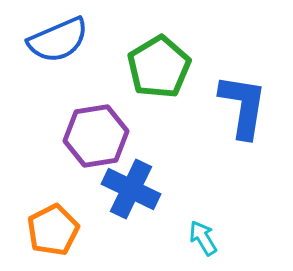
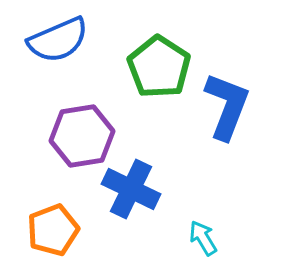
green pentagon: rotated 8 degrees counterclockwise
blue L-shape: moved 16 px left; rotated 12 degrees clockwise
purple hexagon: moved 14 px left
orange pentagon: rotated 6 degrees clockwise
